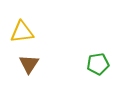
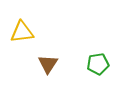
brown triangle: moved 19 px right
